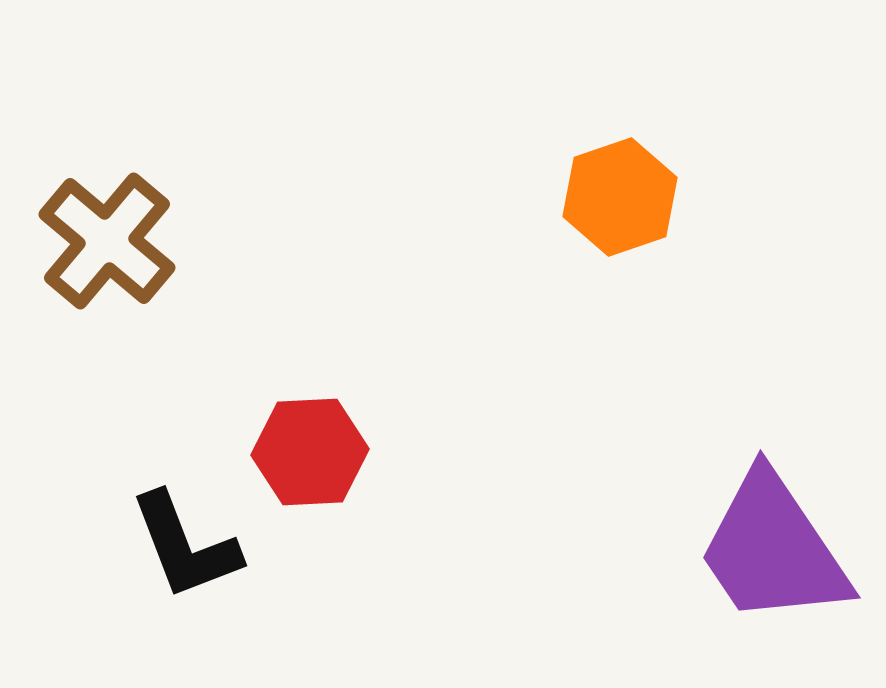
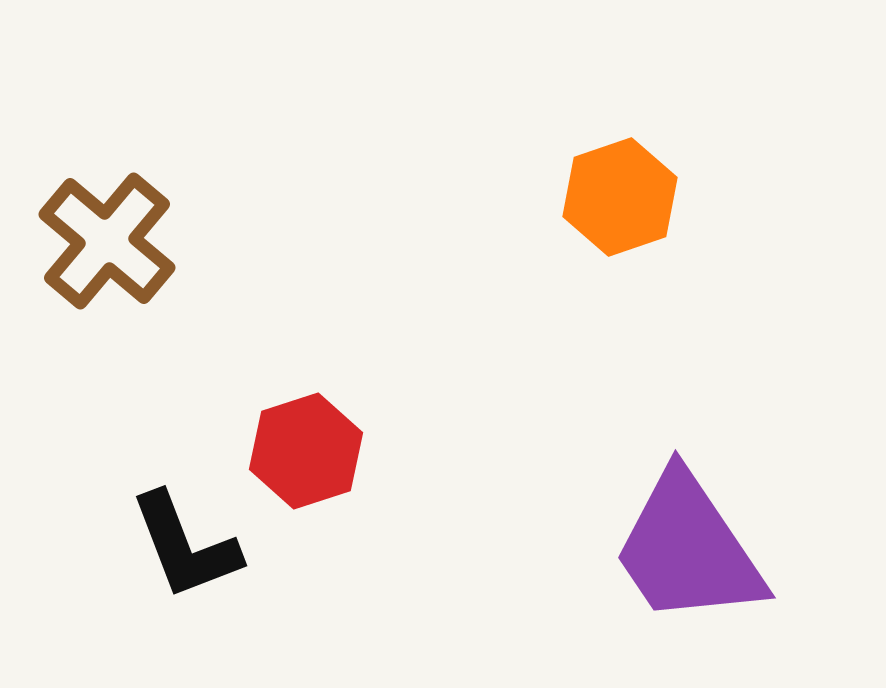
red hexagon: moved 4 px left, 1 px up; rotated 15 degrees counterclockwise
purple trapezoid: moved 85 px left
